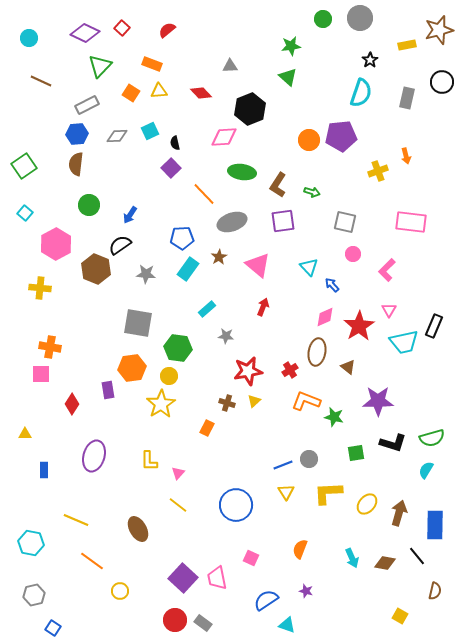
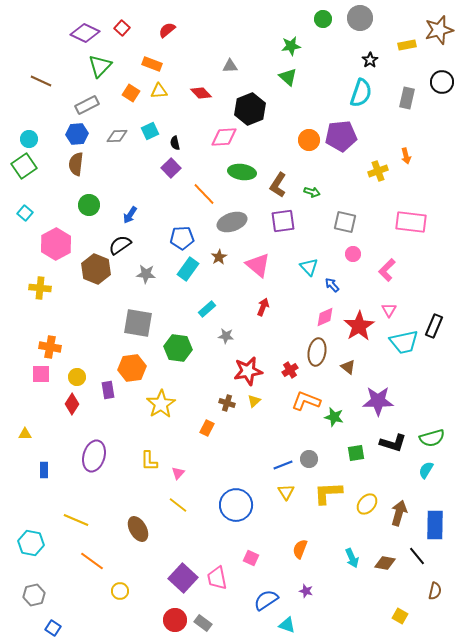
cyan circle at (29, 38): moved 101 px down
yellow circle at (169, 376): moved 92 px left, 1 px down
